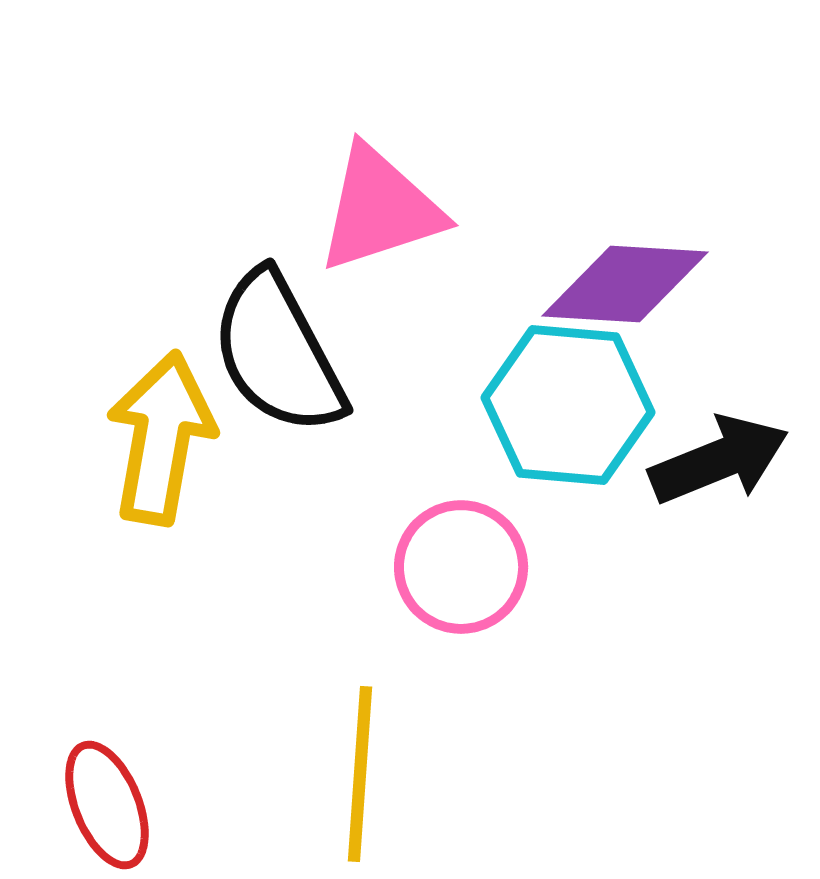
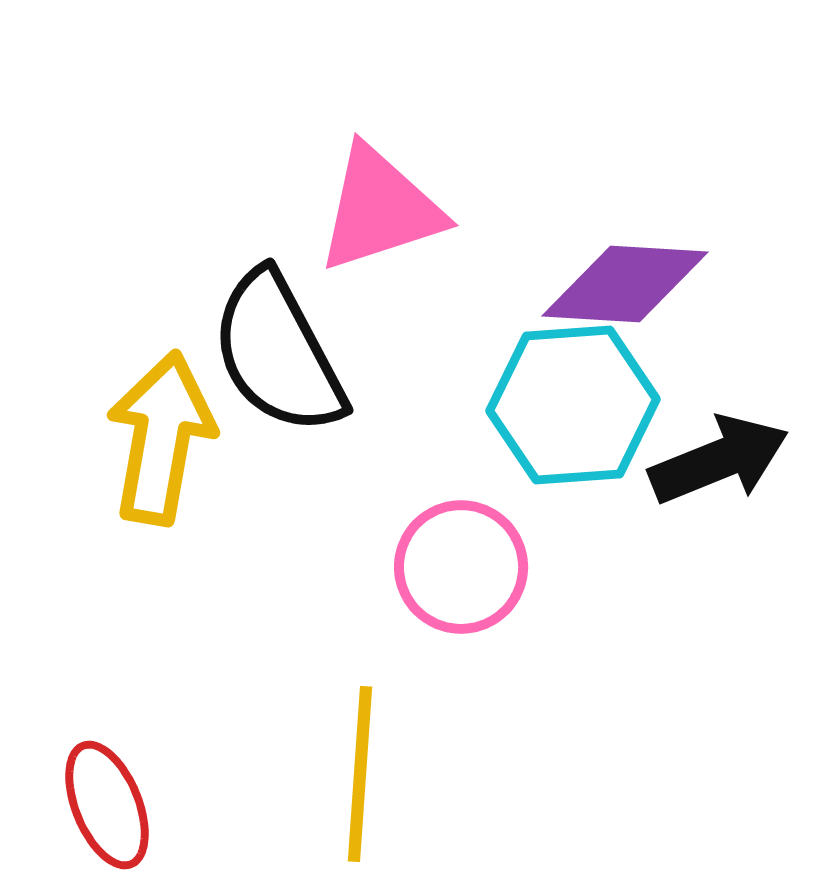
cyan hexagon: moved 5 px right; rotated 9 degrees counterclockwise
